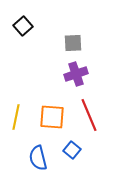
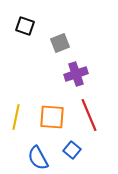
black square: moved 2 px right; rotated 30 degrees counterclockwise
gray square: moved 13 px left; rotated 18 degrees counterclockwise
blue semicircle: rotated 15 degrees counterclockwise
